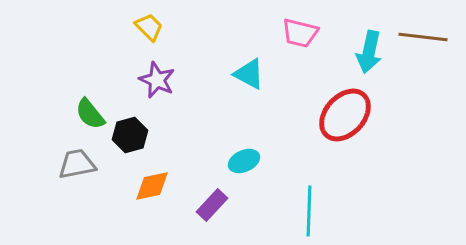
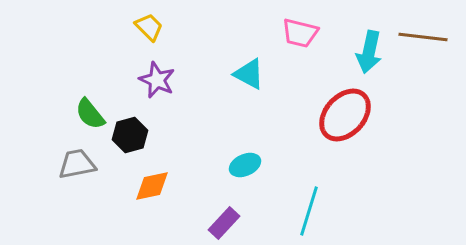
cyan ellipse: moved 1 px right, 4 px down
purple rectangle: moved 12 px right, 18 px down
cyan line: rotated 15 degrees clockwise
